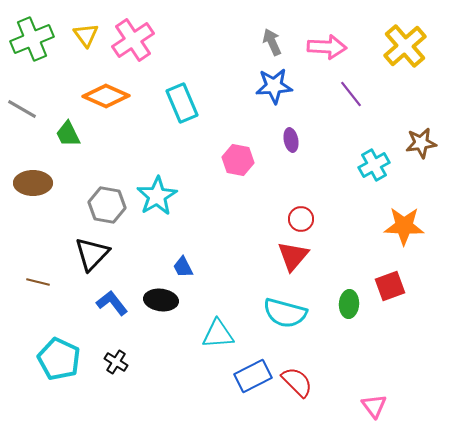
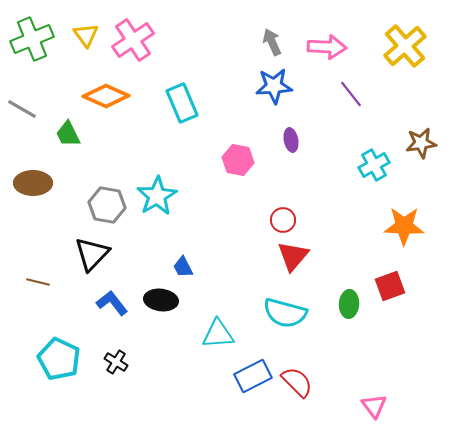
red circle: moved 18 px left, 1 px down
